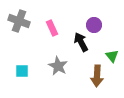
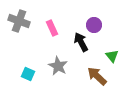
cyan square: moved 6 px right, 3 px down; rotated 24 degrees clockwise
brown arrow: rotated 130 degrees clockwise
